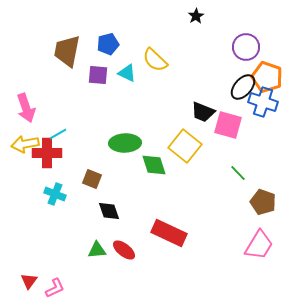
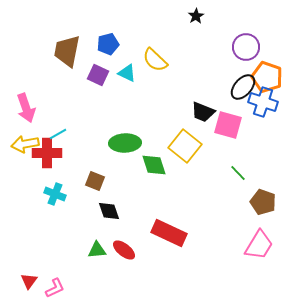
purple square: rotated 20 degrees clockwise
brown square: moved 3 px right, 2 px down
